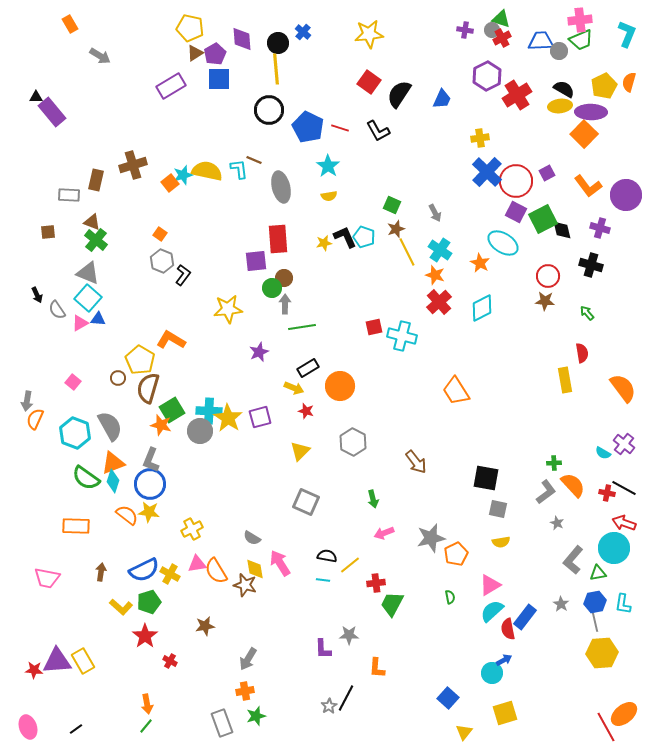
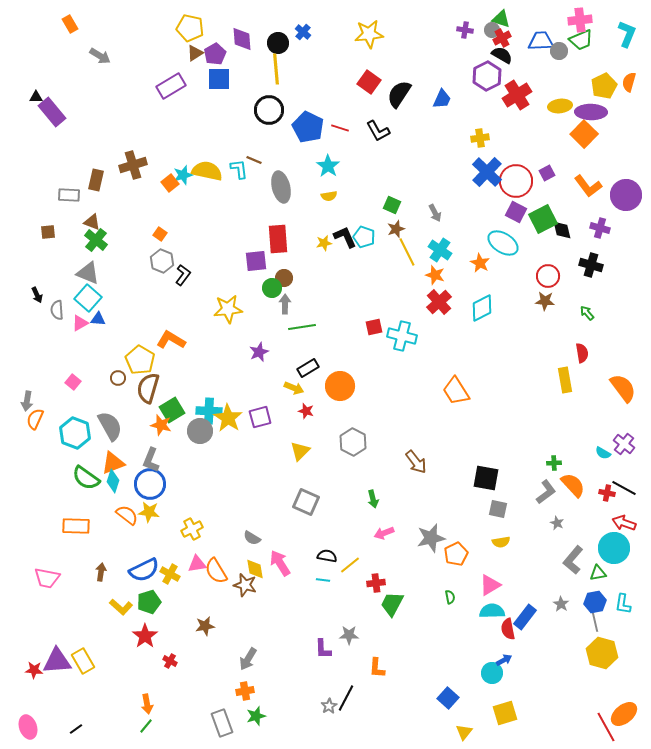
black semicircle at (564, 89): moved 62 px left, 34 px up
gray semicircle at (57, 310): rotated 30 degrees clockwise
cyan semicircle at (492, 611): rotated 40 degrees clockwise
yellow hexagon at (602, 653): rotated 20 degrees clockwise
